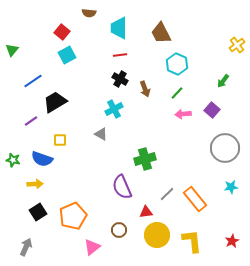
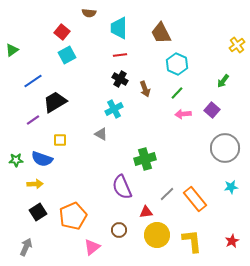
green triangle: rotated 16 degrees clockwise
purple line: moved 2 px right, 1 px up
green star: moved 3 px right; rotated 16 degrees counterclockwise
